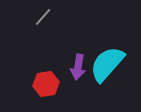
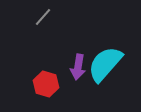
cyan semicircle: moved 2 px left
red hexagon: rotated 25 degrees clockwise
